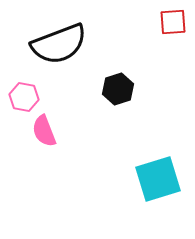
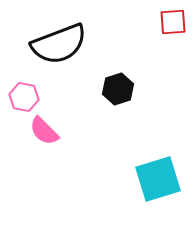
pink semicircle: rotated 24 degrees counterclockwise
